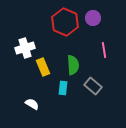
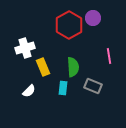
red hexagon: moved 4 px right, 3 px down; rotated 8 degrees clockwise
pink line: moved 5 px right, 6 px down
green semicircle: moved 2 px down
gray rectangle: rotated 18 degrees counterclockwise
white semicircle: moved 3 px left, 13 px up; rotated 104 degrees clockwise
